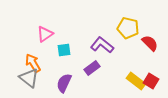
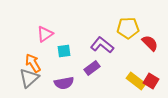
yellow pentagon: rotated 15 degrees counterclockwise
cyan square: moved 1 px down
gray triangle: rotated 40 degrees clockwise
purple semicircle: rotated 126 degrees counterclockwise
